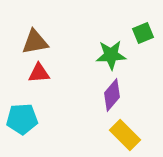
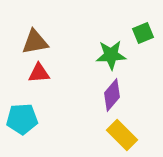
yellow rectangle: moved 3 px left
